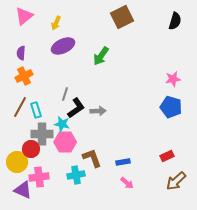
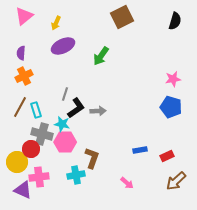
gray cross: rotated 15 degrees clockwise
brown L-shape: rotated 40 degrees clockwise
blue rectangle: moved 17 px right, 12 px up
